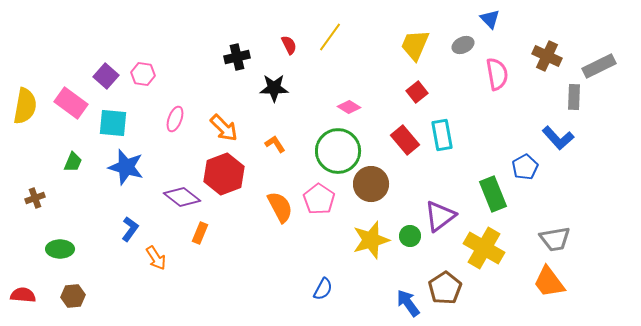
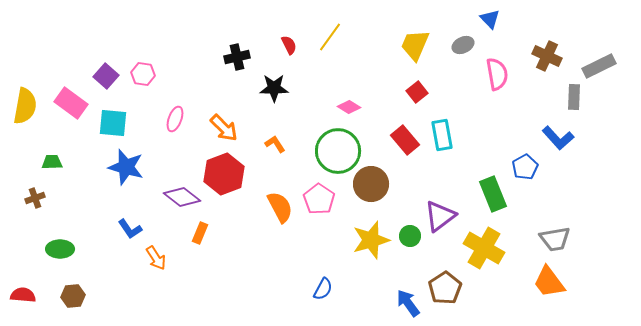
green trapezoid at (73, 162): moved 21 px left; rotated 115 degrees counterclockwise
blue L-shape at (130, 229): rotated 110 degrees clockwise
